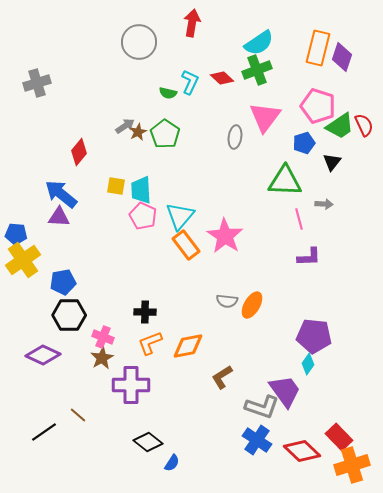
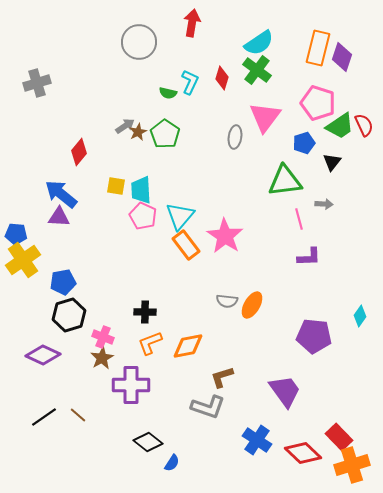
green cross at (257, 70): rotated 32 degrees counterclockwise
red diamond at (222, 78): rotated 65 degrees clockwise
pink pentagon at (318, 106): moved 3 px up
green triangle at (285, 181): rotated 9 degrees counterclockwise
black hexagon at (69, 315): rotated 16 degrees counterclockwise
cyan diamond at (308, 364): moved 52 px right, 48 px up
brown L-shape at (222, 377): rotated 15 degrees clockwise
gray L-shape at (262, 407): moved 54 px left
black line at (44, 432): moved 15 px up
red diamond at (302, 451): moved 1 px right, 2 px down
